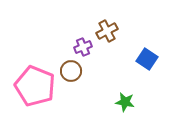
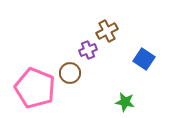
purple cross: moved 5 px right, 3 px down
blue square: moved 3 px left
brown circle: moved 1 px left, 2 px down
pink pentagon: moved 2 px down
